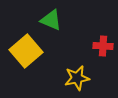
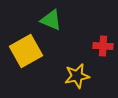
yellow square: rotated 12 degrees clockwise
yellow star: moved 2 px up
